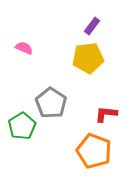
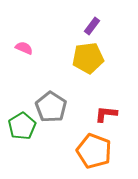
gray pentagon: moved 4 px down
